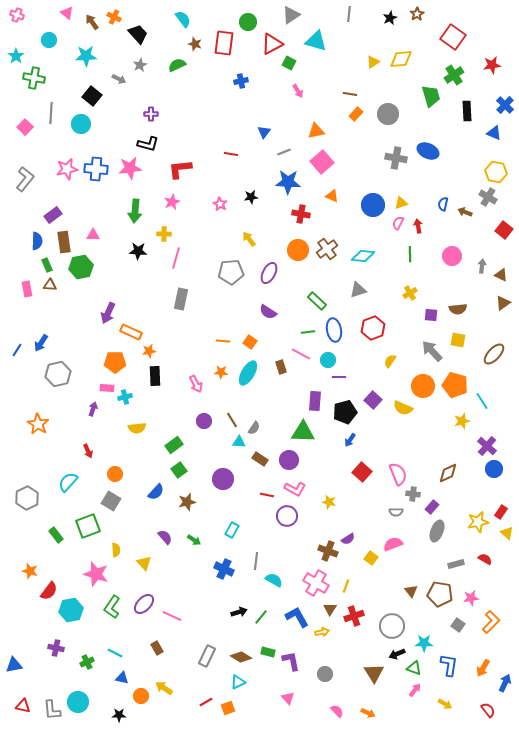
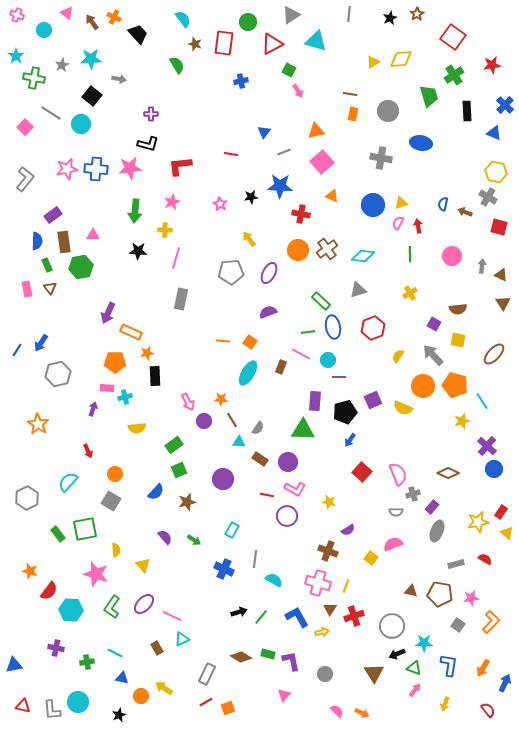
cyan circle at (49, 40): moved 5 px left, 10 px up
cyan star at (86, 56): moved 5 px right, 3 px down
green square at (289, 63): moved 7 px down
gray star at (140, 65): moved 78 px left
green semicircle at (177, 65): rotated 84 degrees clockwise
gray arrow at (119, 79): rotated 16 degrees counterclockwise
green trapezoid at (431, 96): moved 2 px left
gray line at (51, 113): rotated 60 degrees counterclockwise
orange rectangle at (356, 114): moved 3 px left; rotated 32 degrees counterclockwise
gray circle at (388, 114): moved 3 px up
blue ellipse at (428, 151): moved 7 px left, 8 px up; rotated 15 degrees counterclockwise
gray cross at (396, 158): moved 15 px left
red L-shape at (180, 169): moved 3 px up
blue star at (288, 182): moved 8 px left, 4 px down
red square at (504, 230): moved 5 px left, 3 px up; rotated 24 degrees counterclockwise
yellow cross at (164, 234): moved 1 px right, 4 px up
brown triangle at (50, 285): moved 3 px down; rotated 48 degrees clockwise
green rectangle at (317, 301): moved 4 px right
brown triangle at (503, 303): rotated 28 degrees counterclockwise
purple semicircle at (268, 312): rotated 126 degrees clockwise
purple square at (431, 315): moved 3 px right, 9 px down; rotated 24 degrees clockwise
blue ellipse at (334, 330): moved 1 px left, 3 px up
orange star at (149, 351): moved 2 px left, 2 px down
gray arrow at (432, 351): moved 1 px right, 4 px down
yellow semicircle at (390, 361): moved 8 px right, 5 px up
brown rectangle at (281, 367): rotated 40 degrees clockwise
orange star at (221, 372): moved 27 px down
pink arrow at (196, 384): moved 8 px left, 18 px down
purple square at (373, 400): rotated 24 degrees clockwise
gray semicircle at (254, 428): moved 4 px right
green triangle at (303, 432): moved 2 px up
purple circle at (289, 460): moved 1 px left, 2 px down
green square at (179, 470): rotated 14 degrees clockwise
brown diamond at (448, 473): rotated 50 degrees clockwise
gray cross at (413, 494): rotated 24 degrees counterclockwise
green square at (88, 526): moved 3 px left, 3 px down; rotated 10 degrees clockwise
green rectangle at (56, 535): moved 2 px right, 1 px up
purple semicircle at (348, 539): moved 9 px up
gray line at (256, 561): moved 1 px left, 2 px up
yellow triangle at (144, 563): moved 1 px left, 2 px down
pink cross at (316, 583): moved 2 px right; rotated 15 degrees counterclockwise
brown triangle at (411, 591): rotated 40 degrees counterclockwise
cyan hexagon at (71, 610): rotated 15 degrees clockwise
green rectangle at (268, 652): moved 2 px down
gray rectangle at (207, 656): moved 18 px down
green cross at (87, 662): rotated 16 degrees clockwise
cyan triangle at (238, 682): moved 56 px left, 43 px up
pink triangle at (288, 698): moved 4 px left, 3 px up; rotated 24 degrees clockwise
yellow arrow at (445, 704): rotated 80 degrees clockwise
orange arrow at (368, 713): moved 6 px left
black star at (119, 715): rotated 24 degrees counterclockwise
